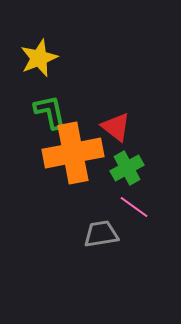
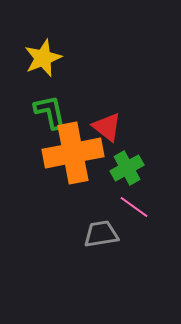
yellow star: moved 4 px right
red triangle: moved 9 px left
